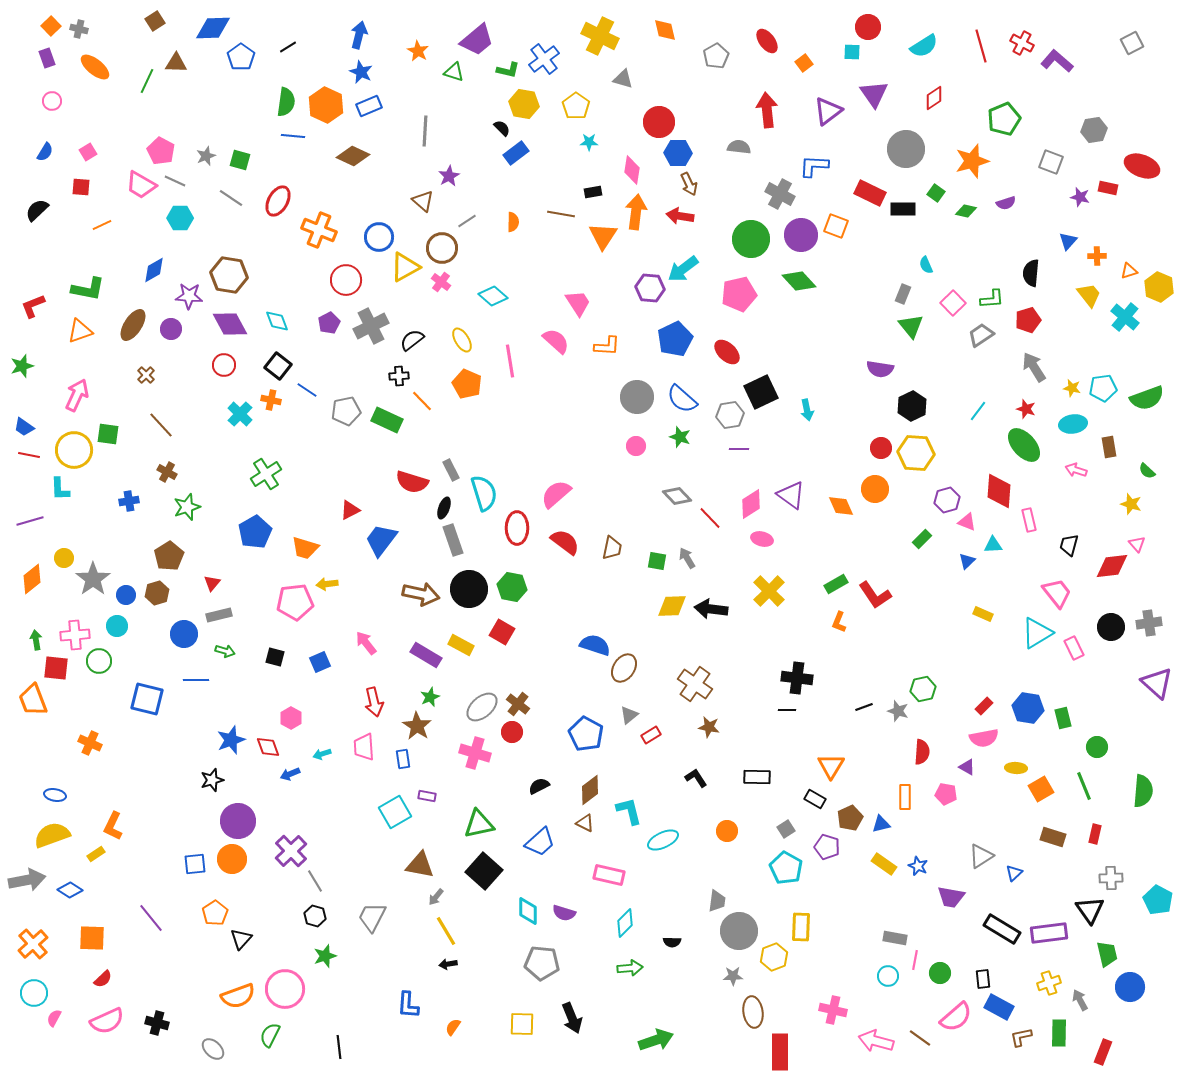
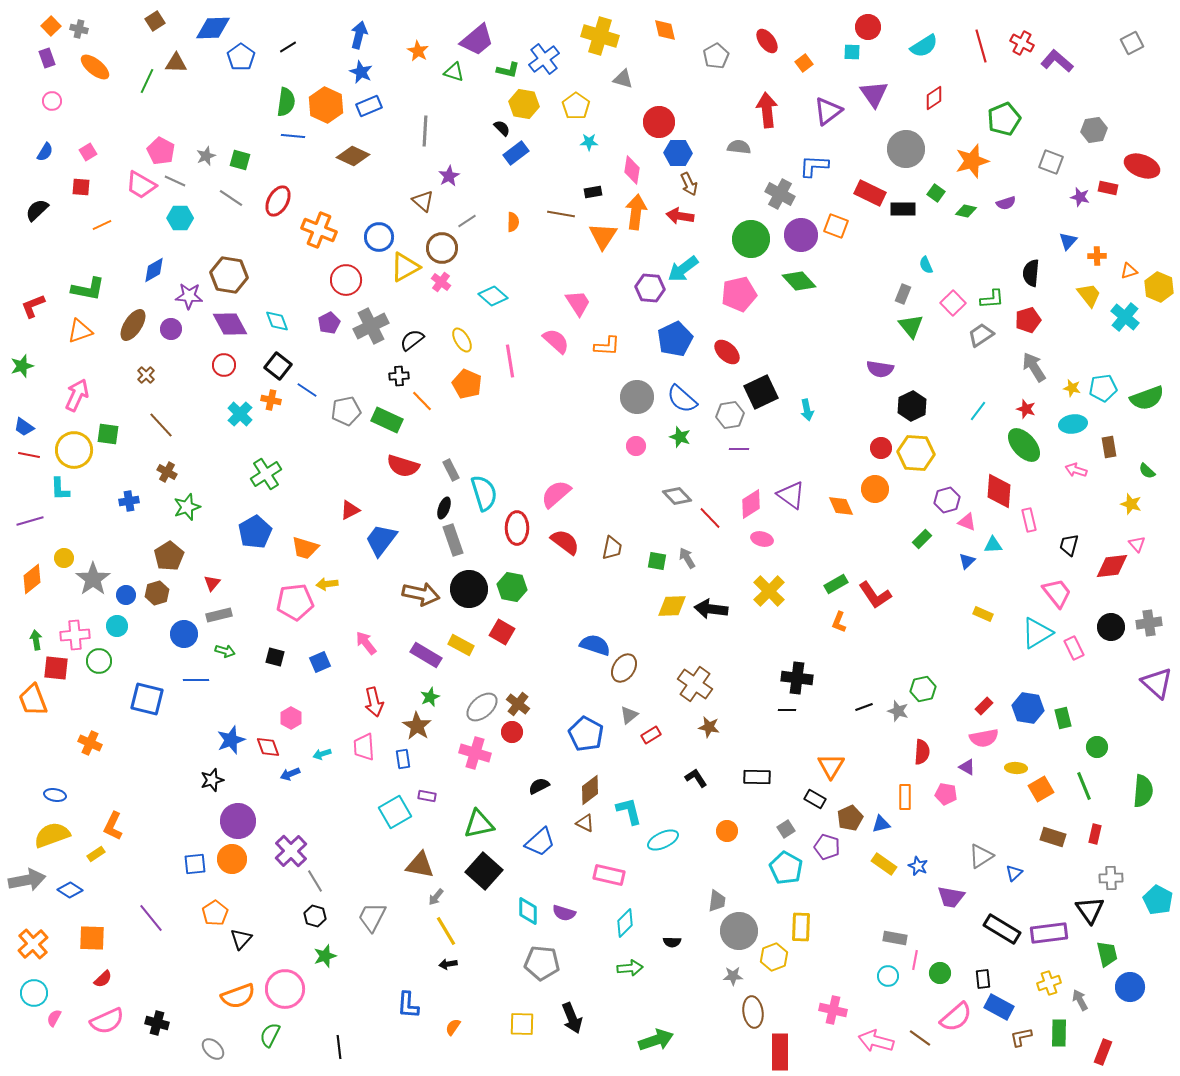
yellow cross at (600, 36): rotated 9 degrees counterclockwise
red semicircle at (412, 482): moved 9 px left, 16 px up
